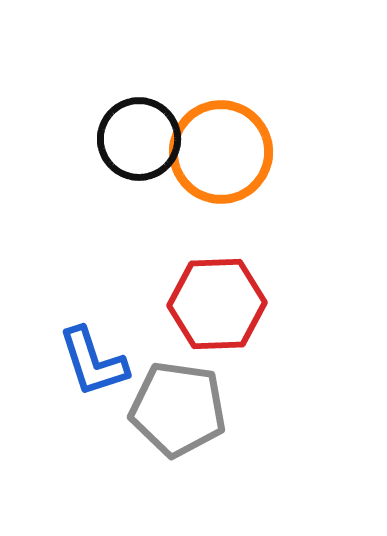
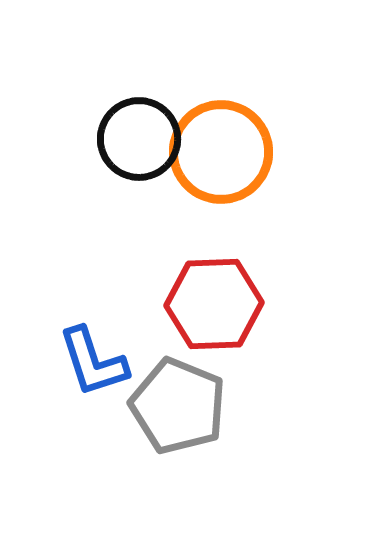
red hexagon: moved 3 px left
gray pentagon: moved 3 px up; rotated 14 degrees clockwise
